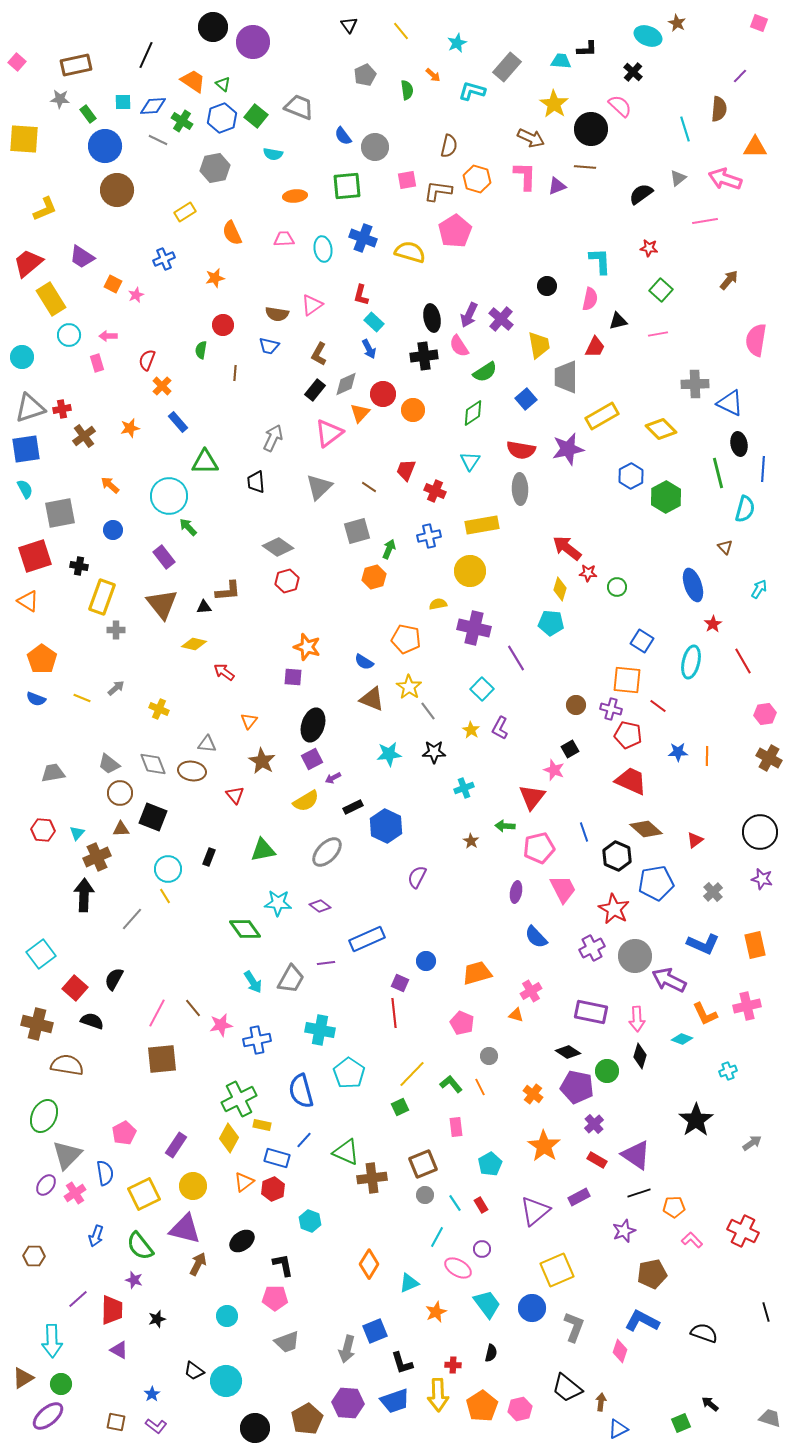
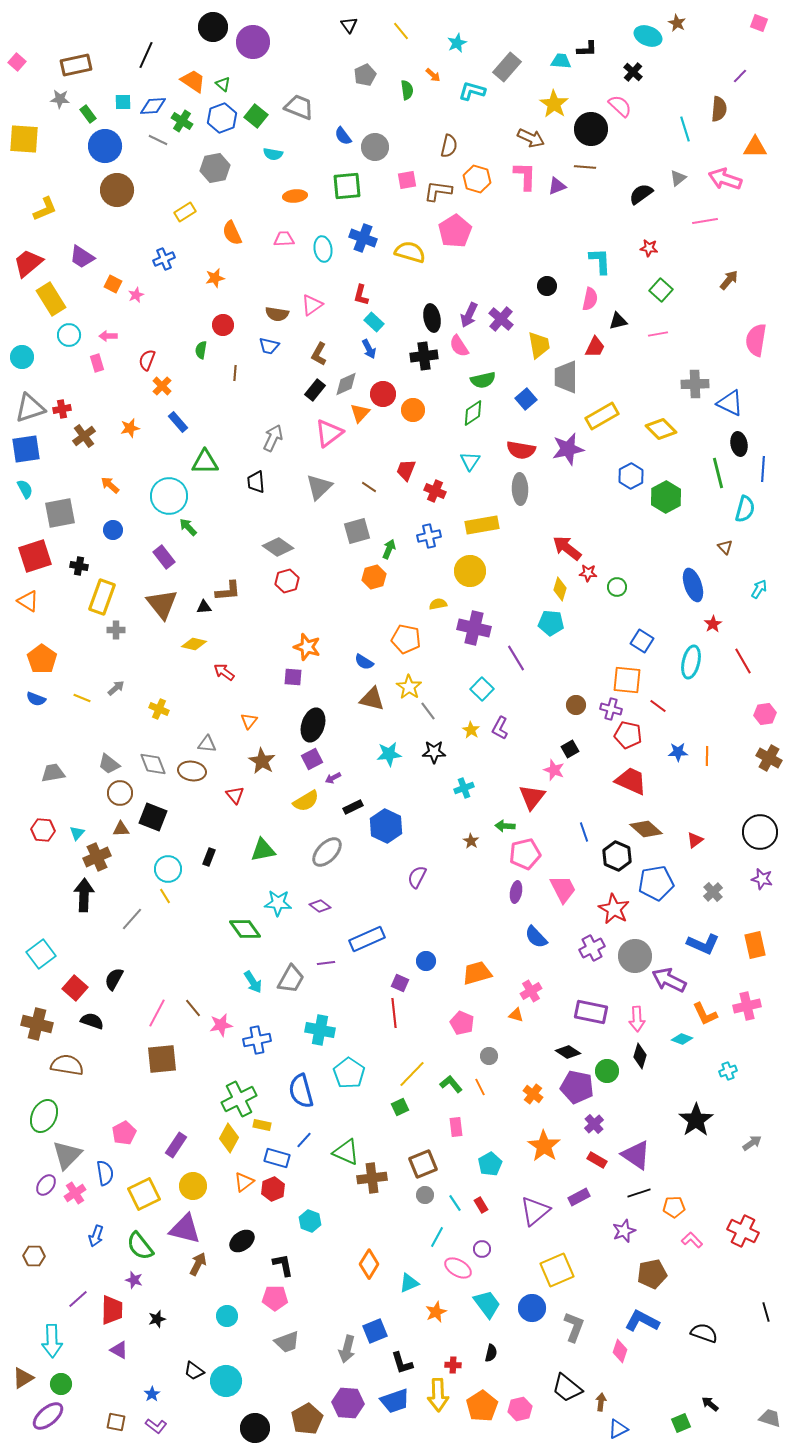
green semicircle at (485, 372): moved 2 px left, 8 px down; rotated 20 degrees clockwise
brown triangle at (372, 699): rotated 8 degrees counterclockwise
pink pentagon at (539, 848): moved 14 px left, 6 px down
